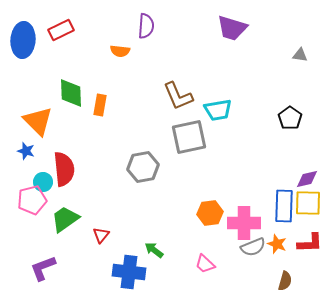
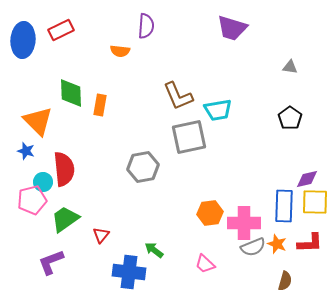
gray triangle: moved 10 px left, 12 px down
yellow square: moved 7 px right, 1 px up
purple L-shape: moved 8 px right, 6 px up
